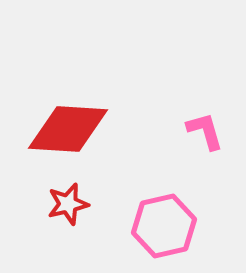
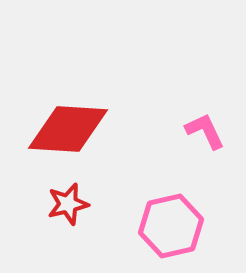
pink L-shape: rotated 9 degrees counterclockwise
pink hexagon: moved 7 px right
